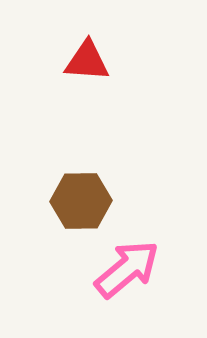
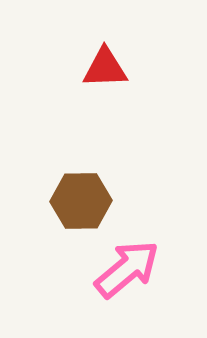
red triangle: moved 18 px right, 7 px down; rotated 6 degrees counterclockwise
